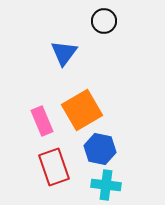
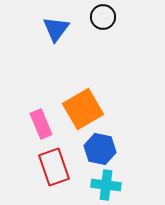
black circle: moved 1 px left, 4 px up
blue triangle: moved 8 px left, 24 px up
orange square: moved 1 px right, 1 px up
pink rectangle: moved 1 px left, 3 px down
